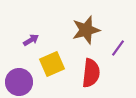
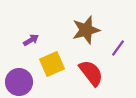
red semicircle: rotated 44 degrees counterclockwise
